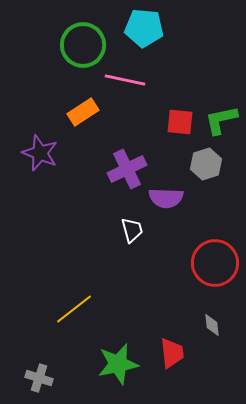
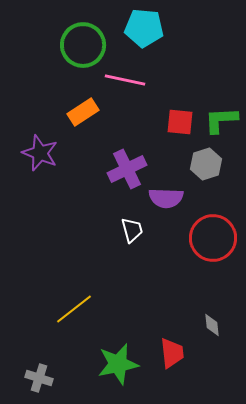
green L-shape: rotated 9 degrees clockwise
red circle: moved 2 px left, 25 px up
